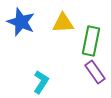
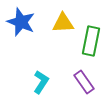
purple rectangle: moved 11 px left, 10 px down
